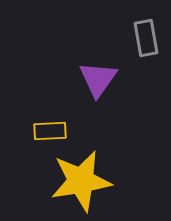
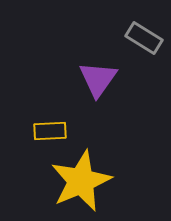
gray rectangle: moved 2 px left; rotated 48 degrees counterclockwise
yellow star: rotated 14 degrees counterclockwise
